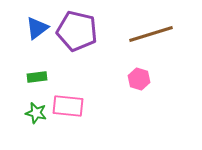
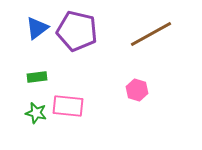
brown line: rotated 12 degrees counterclockwise
pink hexagon: moved 2 px left, 11 px down
